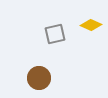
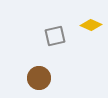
gray square: moved 2 px down
